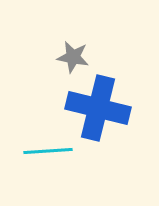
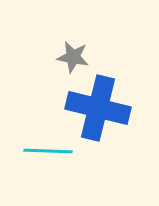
cyan line: rotated 6 degrees clockwise
